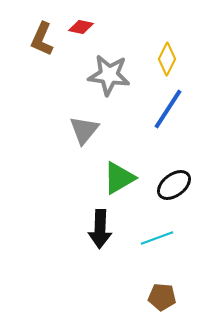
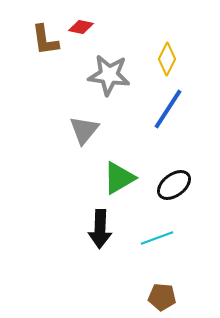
brown L-shape: moved 3 px right, 1 px down; rotated 32 degrees counterclockwise
